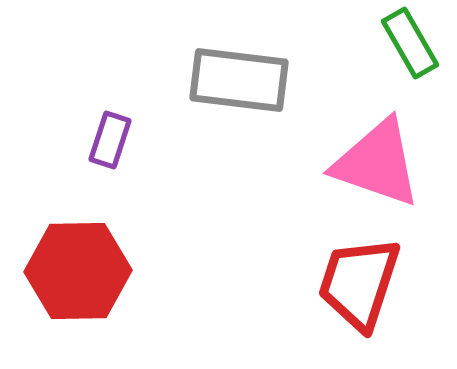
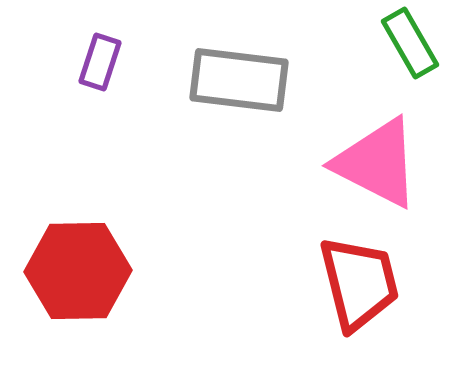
purple rectangle: moved 10 px left, 78 px up
pink triangle: rotated 8 degrees clockwise
red trapezoid: rotated 148 degrees clockwise
